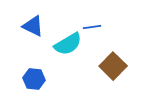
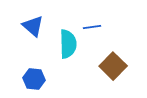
blue triangle: rotated 15 degrees clockwise
cyan semicircle: rotated 60 degrees counterclockwise
